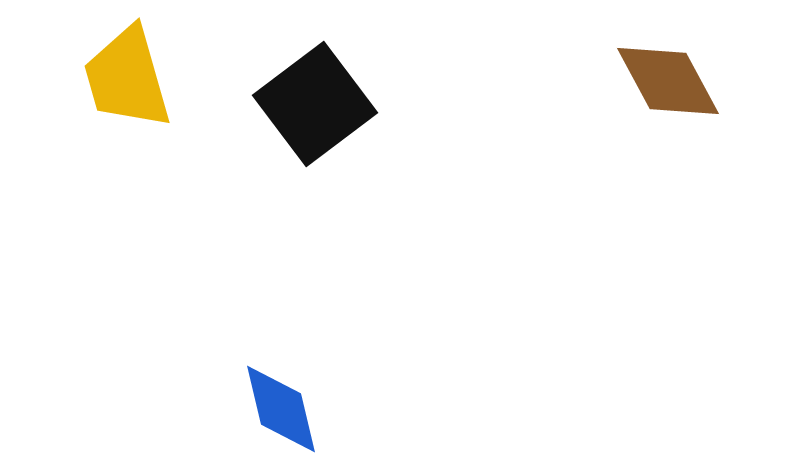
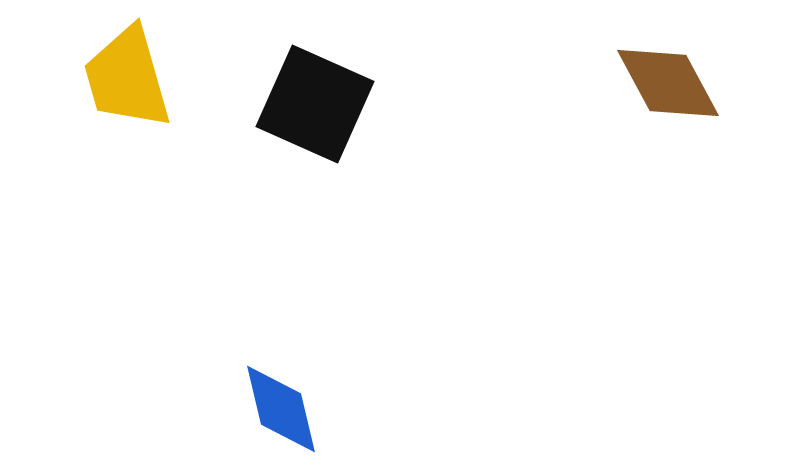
brown diamond: moved 2 px down
black square: rotated 29 degrees counterclockwise
